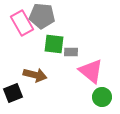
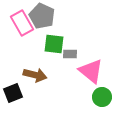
gray pentagon: rotated 20 degrees clockwise
gray rectangle: moved 1 px left, 2 px down
